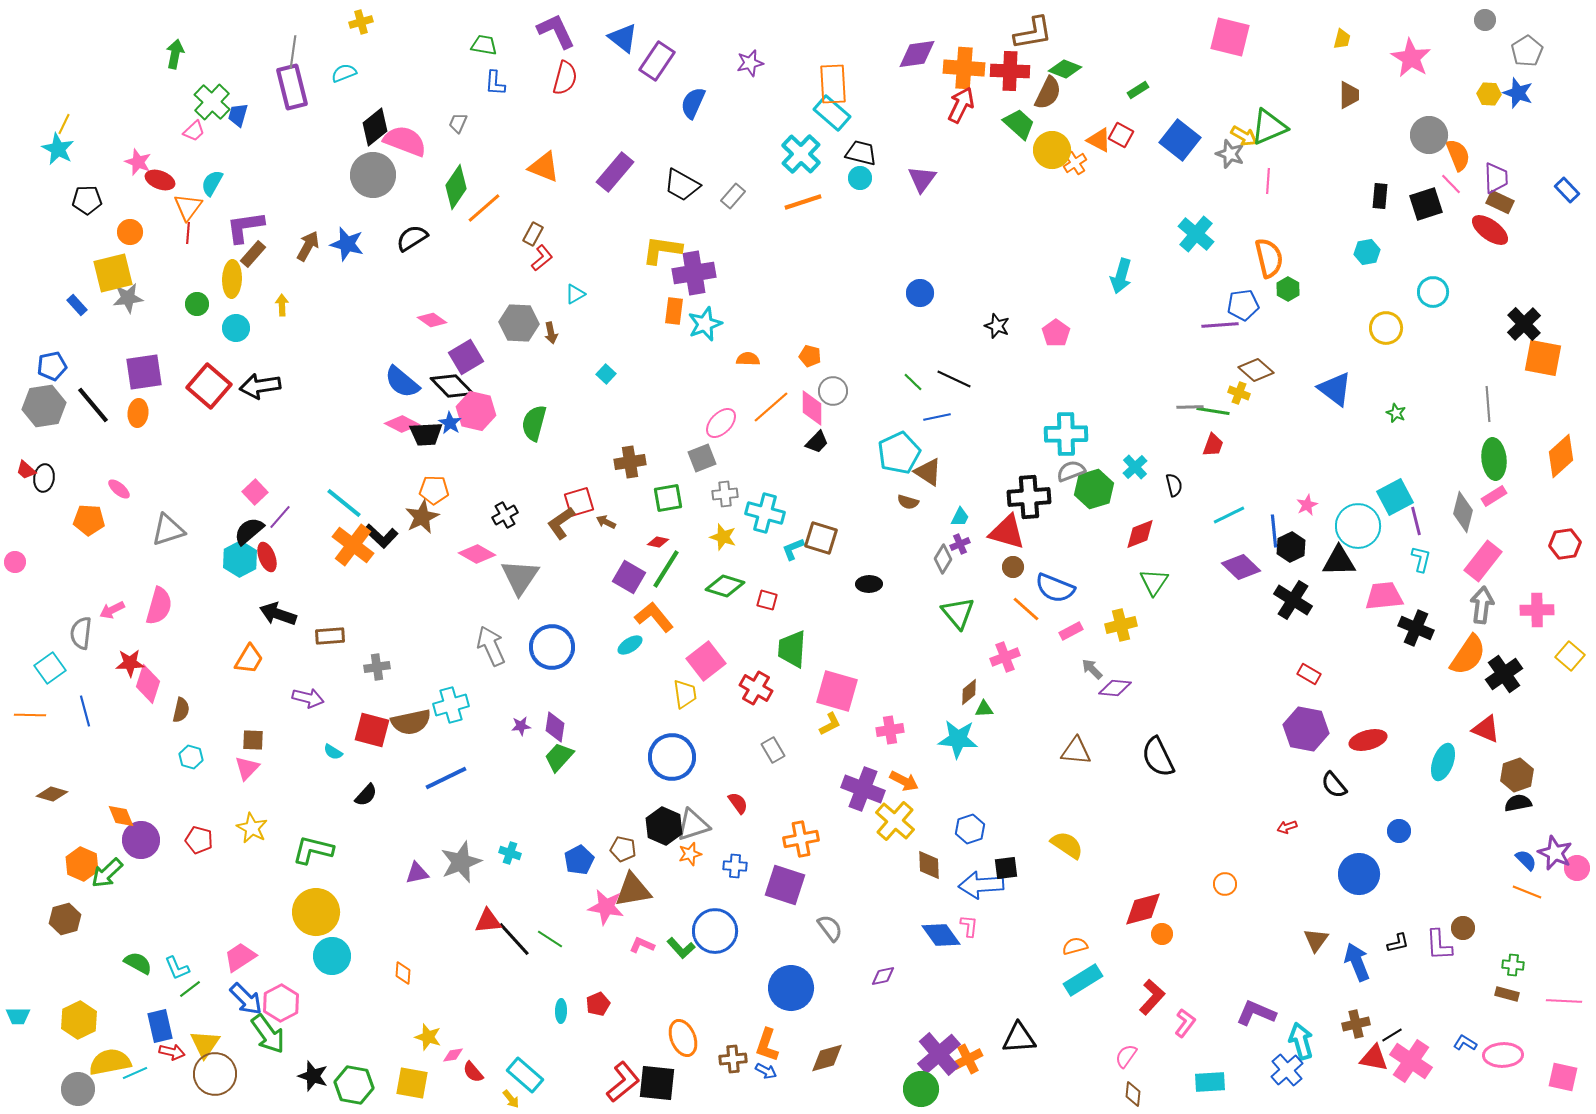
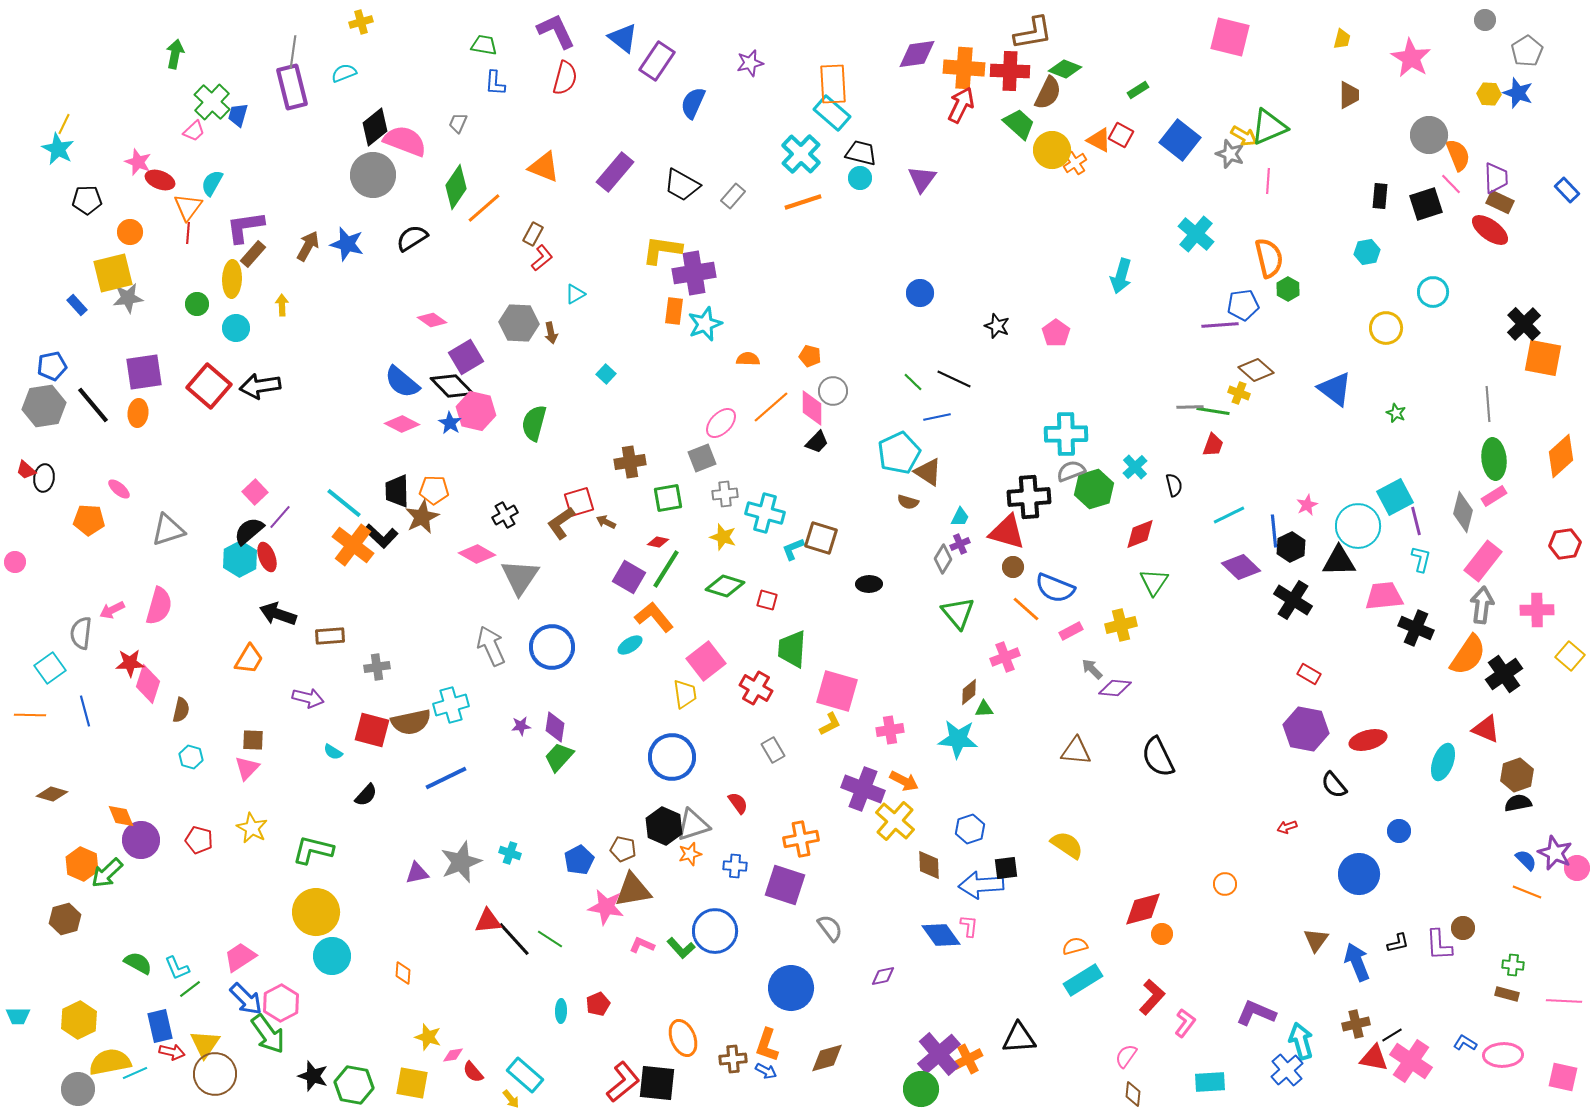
black trapezoid at (426, 434): moved 29 px left, 57 px down; rotated 92 degrees clockwise
